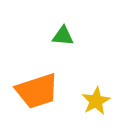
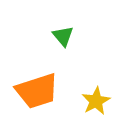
green triangle: rotated 45 degrees clockwise
